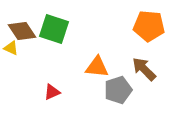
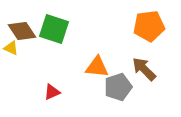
orange pentagon: rotated 12 degrees counterclockwise
gray pentagon: moved 3 px up
